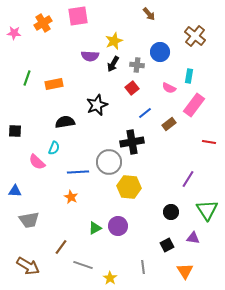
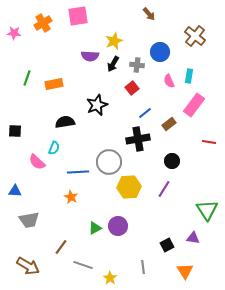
pink semicircle at (169, 88): moved 7 px up; rotated 40 degrees clockwise
black cross at (132, 142): moved 6 px right, 3 px up
purple line at (188, 179): moved 24 px left, 10 px down
yellow hexagon at (129, 187): rotated 10 degrees counterclockwise
black circle at (171, 212): moved 1 px right, 51 px up
